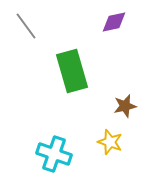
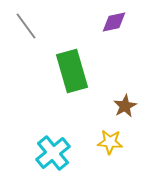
brown star: rotated 15 degrees counterclockwise
yellow star: rotated 15 degrees counterclockwise
cyan cross: moved 1 px left, 1 px up; rotated 32 degrees clockwise
